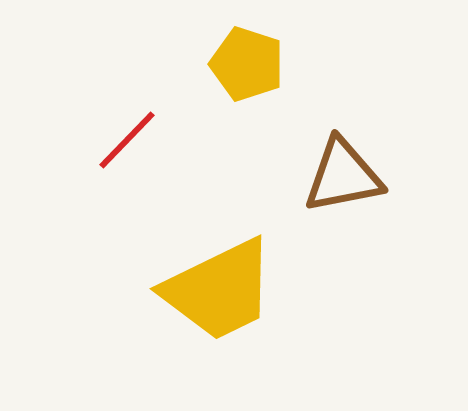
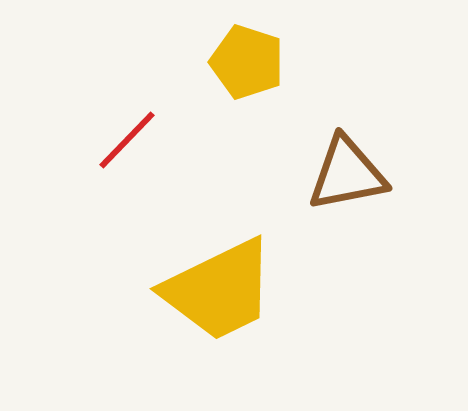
yellow pentagon: moved 2 px up
brown triangle: moved 4 px right, 2 px up
